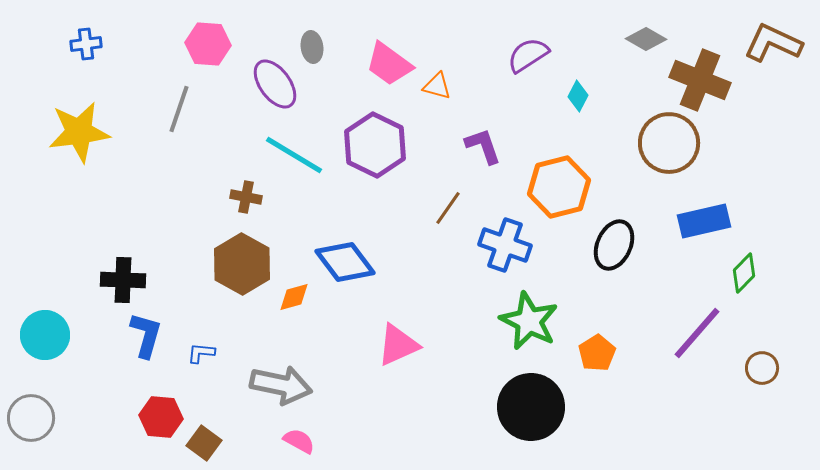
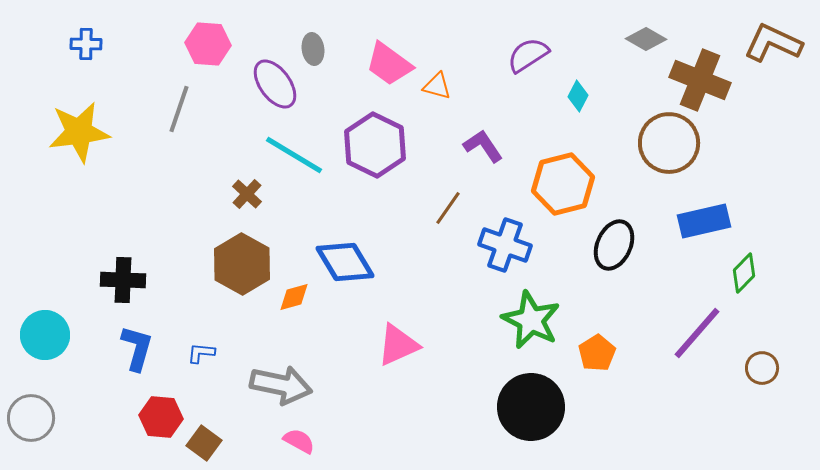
blue cross at (86, 44): rotated 8 degrees clockwise
gray ellipse at (312, 47): moved 1 px right, 2 px down
purple L-shape at (483, 146): rotated 15 degrees counterclockwise
orange hexagon at (559, 187): moved 4 px right, 3 px up
brown cross at (246, 197): moved 1 px right, 3 px up; rotated 32 degrees clockwise
blue diamond at (345, 262): rotated 6 degrees clockwise
green star at (529, 321): moved 2 px right, 1 px up
blue L-shape at (146, 335): moved 9 px left, 13 px down
